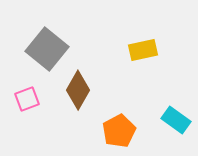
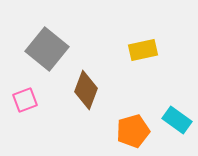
brown diamond: moved 8 px right; rotated 9 degrees counterclockwise
pink square: moved 2 px left, 1 px down
cyan rectangle: moved 1 px right
orange pentagon: moved 14 px right; rotated 12 degrees clockwise
